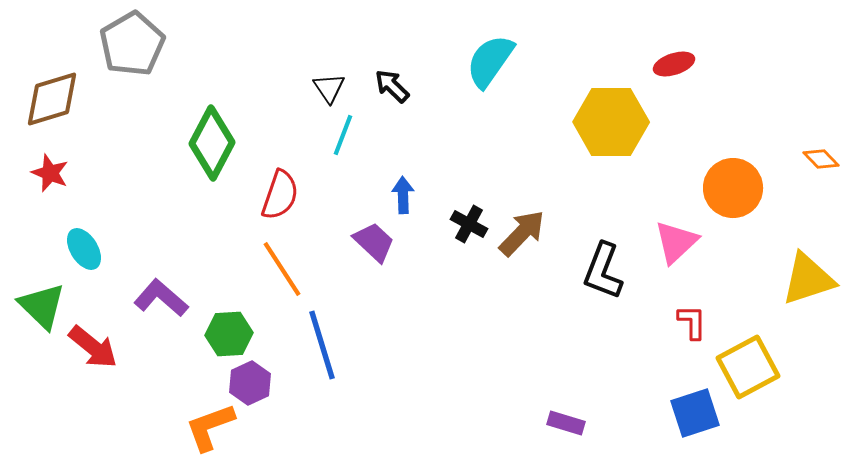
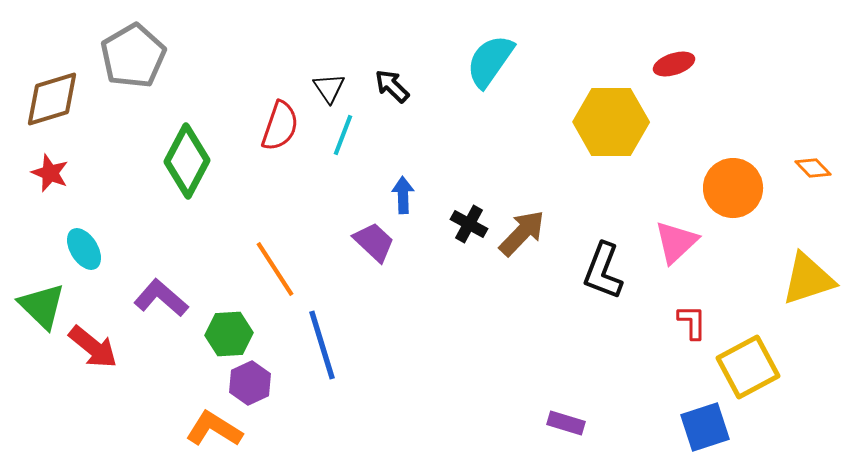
gray pentagon: moved 1 px right, 12 px down
green diamond: moved 25 px left, 18 px down
orange diamond: moved 8 px left, 9 px down
red semicircle: moved 69 px up
orange line: moved 7 px left
blue square: moved 10 px right, 14 px down
orange L-shape: moved 4 px right, 2 px down; rotated 52 degrees clockwise
